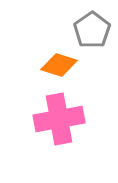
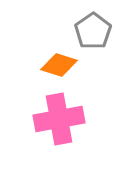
gray pentagon: moved 1 px right, 1 px down
